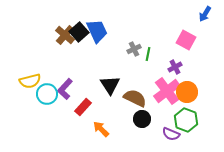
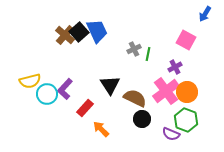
pink cross: moved 1 px left
red rectangle: moved 2 px right, 1 px down
